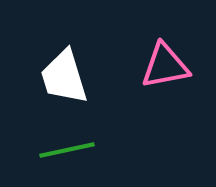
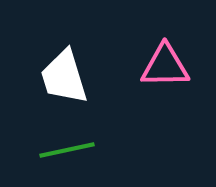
pink triangle: rotated 10 degrees clockwise
